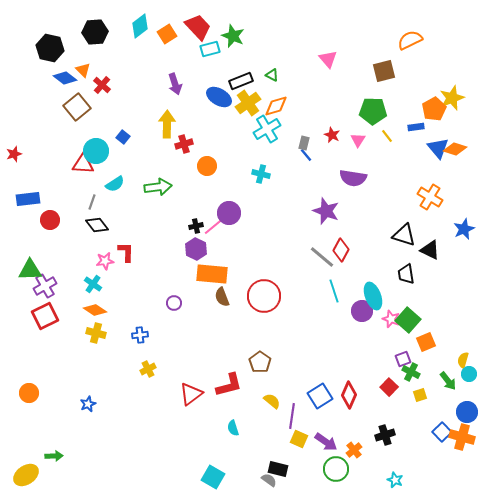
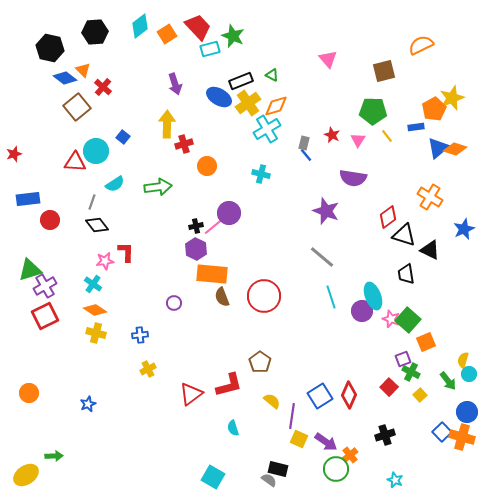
orange semicircle at (410, 40): moved 11 px right, 5 px down
red cross at (102, 85): moved 1 px right, 2 px down
blue triangle at (438, 148): rotated 30 degrees clockwise
red triangle at (83, 164): moved 8 px left, 2 px up
red diamond at (341, 250): moved 47 px right, 33 px up; rotated 25 degrees clockwise
green triangle at (30, 270): rotated 15 degrees counterclockwise
cyan line at (334, 291): moved 3 px left, 6 px down
yellow square at (420, 395): rotated 24 degrees counterclockwise
orange cross at (354, 450): moved 4 px left, 5 px down
